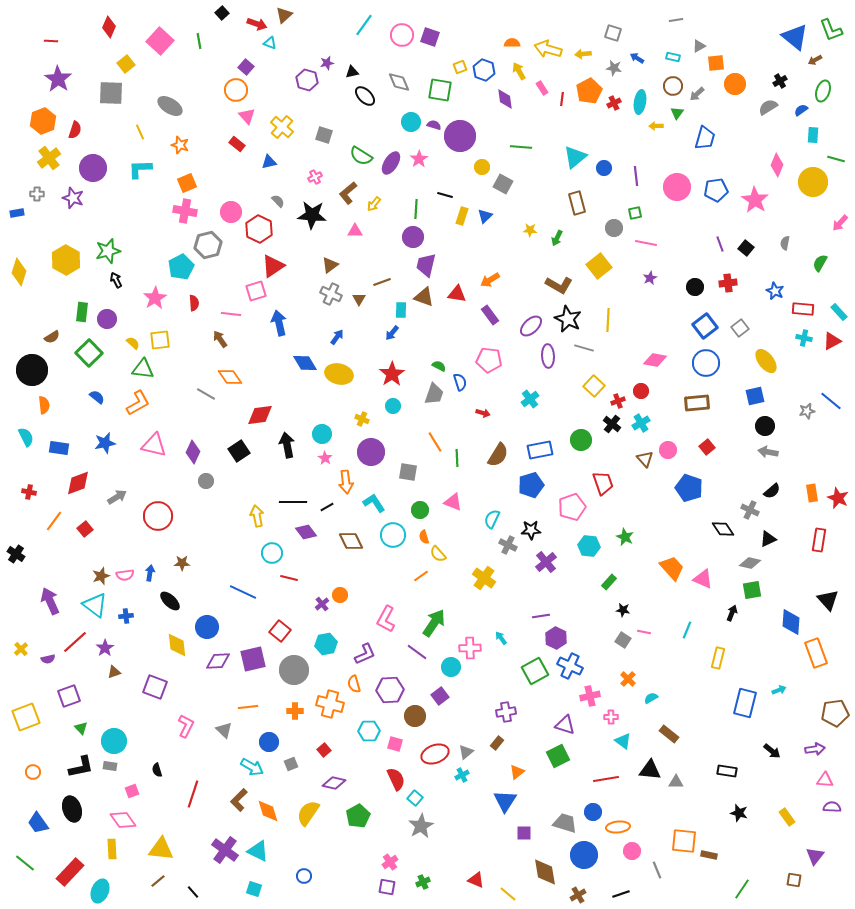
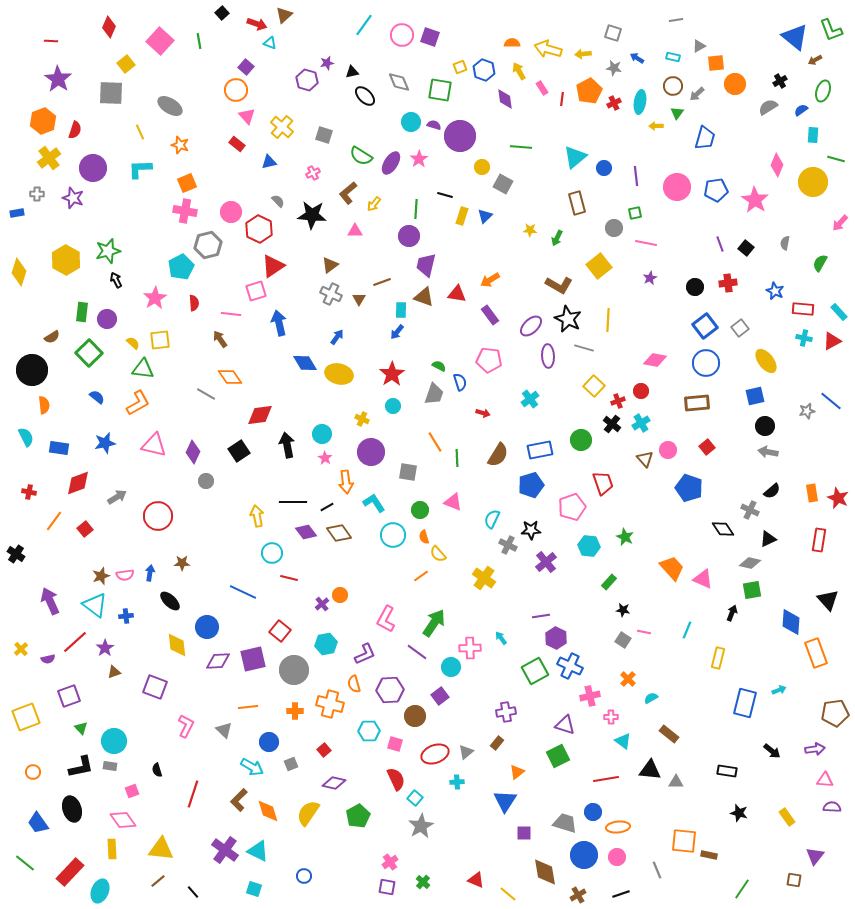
pink cross at (315, 177): moved 2 px left, 4 px up
purple circle at (413, 237): moved 4 px left, 1 px up
blue arrow at (392, 333): moved 5 px right, 1 px up
brown diamond at (351, 541): moved 12 px left, 8 px up; rotated 10 degrees counterclockwise
cyan cross at (462, 775): moved 5 px left, 7 px down; rotated 24 degrees clockwise
pink circle at (632, 851): moved 15 px left, 6 px down
green cross at (423, 882): rotated 24 degrees counterclockwise
